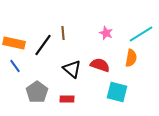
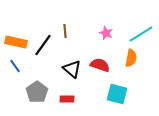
brown line: moved 2 px right, 2 px up
orange rectangle: moved 2 px right, 1 px up
cyan square: moved 2 px down
